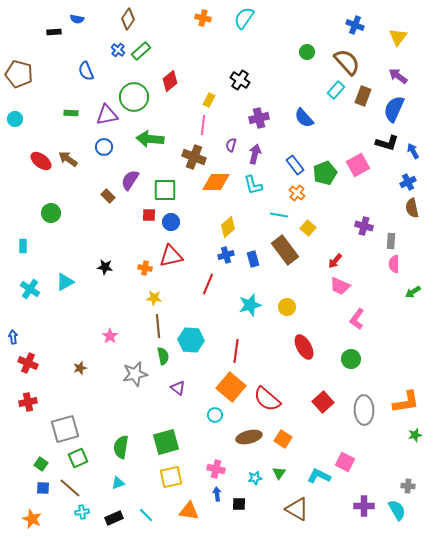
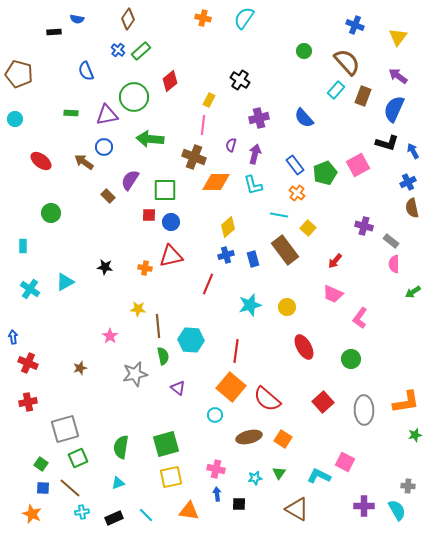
green circle at (307, 52): moved 3 px left, 1 px up
brown arrow at (68, 159): moved 16 px right, 3 px down
gray rectangle at (391, 241): rotated 56 degrees counterclockwise
pink trapezoid at (340, 286): moved 7 px left, 8 px down
yellow star at (154, 298): moved 16 px left, 11 px down
pink L-shape at (357, 319): moved 3 px right, 1 px up
green square at (166, 442): moved 2 px down
orange star at (32, 519): moved 5 px up
